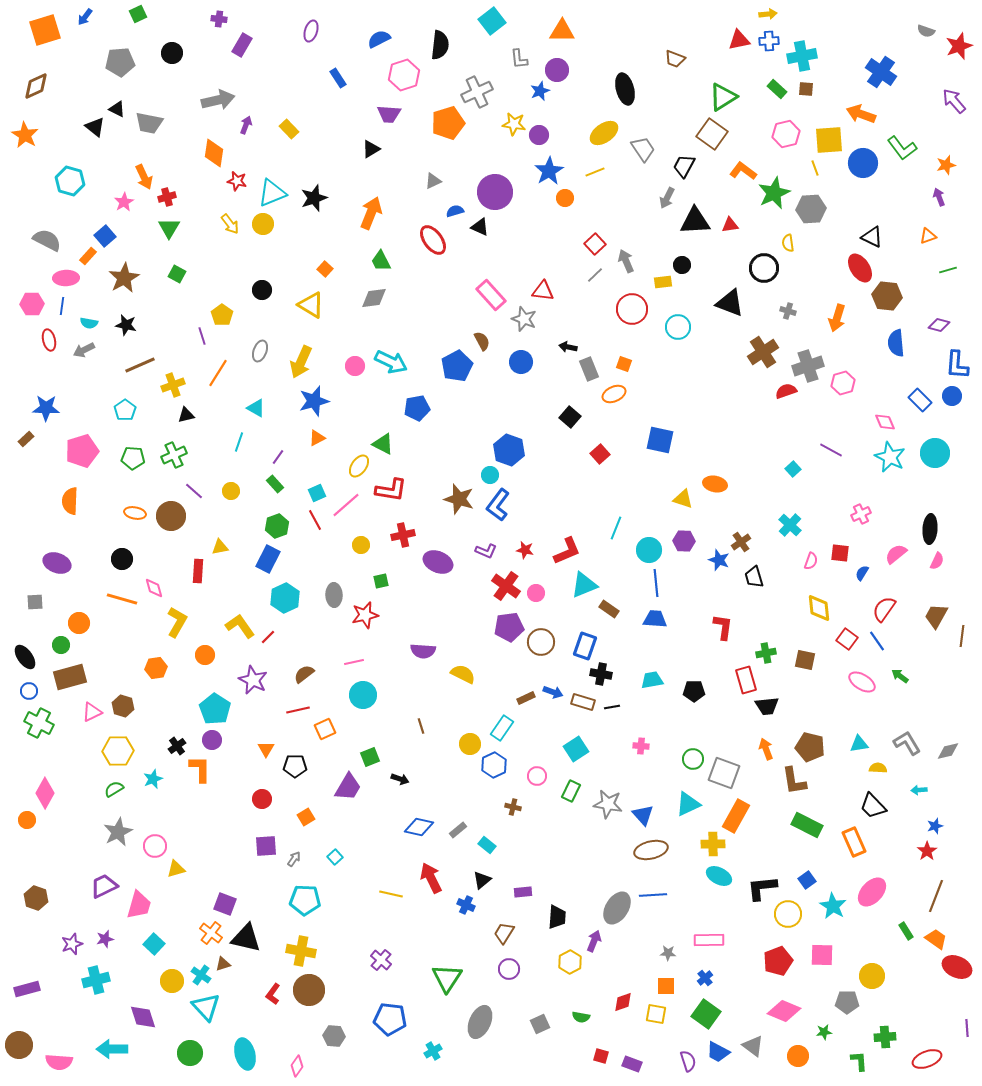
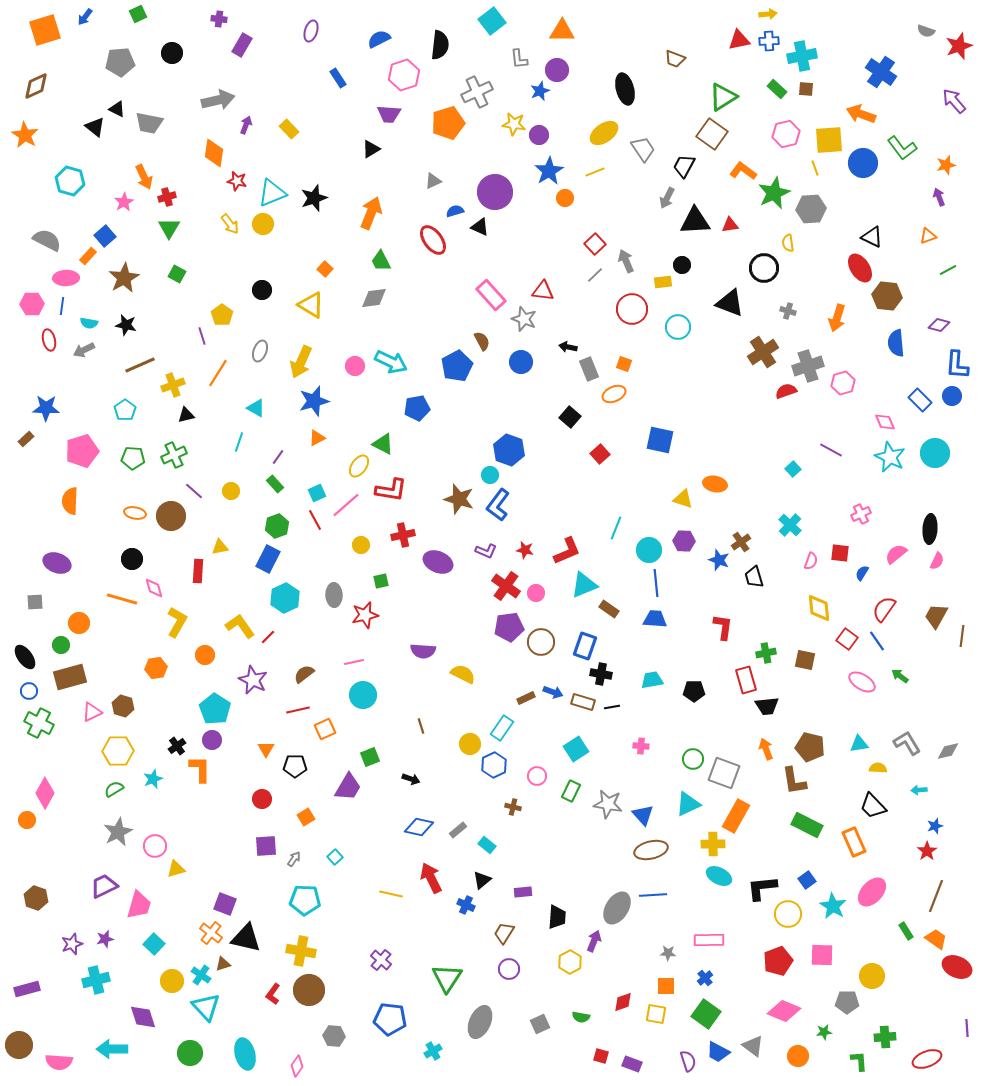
green line at (948, 270): rotated 12 degrees counterclockwise
black circle at (122, 559): moved 10 px right
black arrow at (400, 779): moved 11 px right
